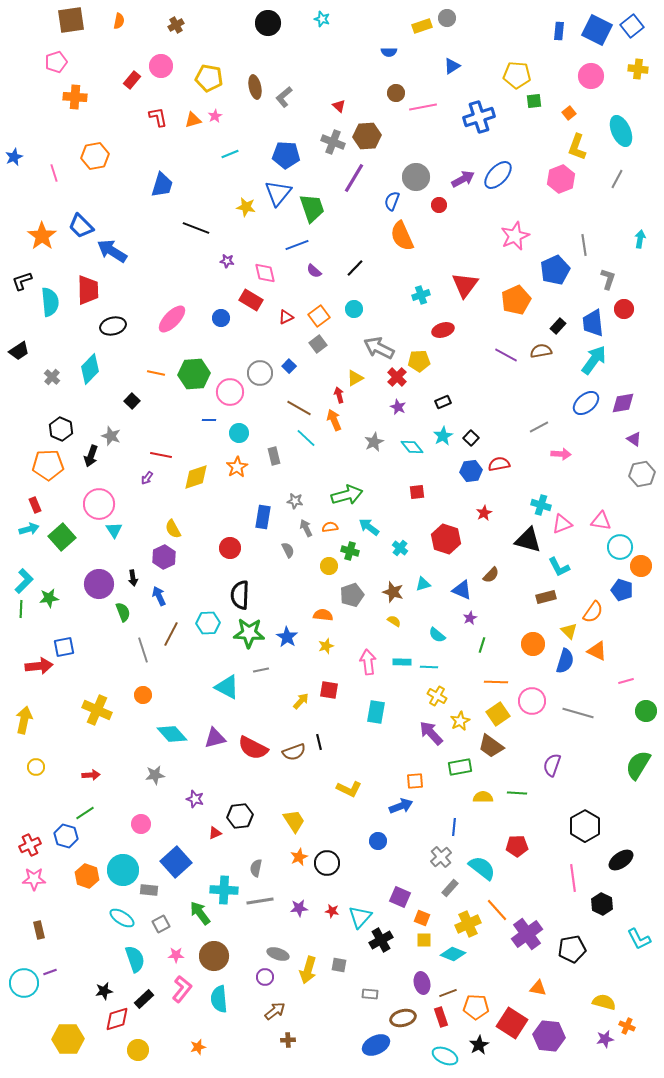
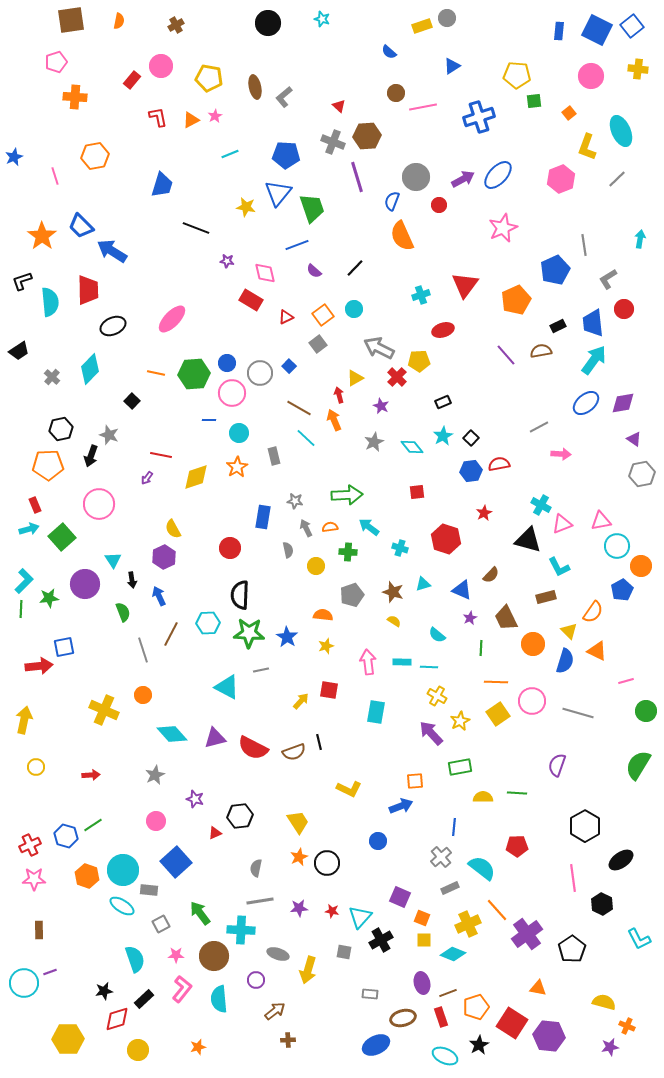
blue semicircle at (389, 52): rotated 42 degrees clockwise
orange triangle at (193, 120): moved 2 px left; rotated 12 degrees counterclockwise
yellow L-shape at (577, 147): moved 10 px right
pink line at (54, 173): moved 1 px right, 3 px down
purple line at (354, 178): moved 3 px right, 1 px up; rotated 48 degrees counterclockwise
gray line at (617, 179): rotated 18 degrees clockwise
pink star at (515, 236): moved 12 px left, 8 px up
gray L-shape at (608, 279): rotated 140 degrees counterclockwise
orange square at (319, 316): moved 4 px right, 1 px up
blue circle at (221, 318): moved 6 px right, 45 px down
black ellipse at (113, 326): rotated 10 degrees counterclockwise
black rectangle at (558, 326): rotated 21 degrees clockwise
purple line at (506, 355): rotated 20 degrees clockwise
pink circle at (230, 392): moved 2 px right, 1 px down
purple star at (398, 407): moved 17 px left, 1 px up
black hexagon at (61, 429): rotated 25 degrees clockwise
gray star at (111, 436): moved 2 px left, 1 px up
green arrow at (347, 495): rotated 12 degrees clockwise
cyan cross at (541, 505): rotated 12 degrees clockwise
pink triangle at (601, 521): rotated 20 degrees counterclockwise
cyan triangle at (114, 530): moved 1 px left, 30 px down
cyan circle at (620, 547): moved 3 px left, 1 px up
cyan cross at (400, 548): rotated 21 degrees counterclockwise
gray semicircle at (288, 550): rotated 14 degrees clockwise
green cross at (350, 551): moved 2 px left, 1 px down; rotated 12 degrees counterclockwise
yellow circle at (329, 566): moved 13 px left
black arrow at (133, 578): moved 1 px left, 2 px down
purple circle at (99, 584): moved 14 px left
blue pentagon at (622, 590): rotated 25 degrees clockwise
green line at (482, 645): moved 1 px left, 3 px down; rotated 14 degrees counterclockwise
yellow cross at (97, 710): moved 7 px right
brown trapezoid at (491, 746): moved 15 px right, 128 px up; rotated 28 degrees clockwise
purple semicircle at (552, 765): moved 5 px right
gray star at (155, 775): rotated 18 degrees counterclockwise
green line at (85, 813): moved 8 px right, 12 px down
yellow trapezoid at (294, 821): moved 4 px right, 1 px down
pink circle at (141, 824): moved 15 px right, 3 px up
gray rectangle at (450, 888): rotated 24 degrees clockwise
cyan cross at (224, 890): moved 17 px right, 40 px down
cyan ellipse at (122, 918): moved 12 px up
brown rectangle at (39, 930): rotated 12 degrees clockwise
black pentagon at (572, 949): rotated 24 degrees counterclockwise
gray square at (339, 965): moved 5 px right, 13 px up
purple circle at (265, 977): moved 9 px left, 3 px down
orange pentagon at (476, 1007): rotated 20 degrees counterclockwise
purple star at (605, 1039): moved 5 px right, 8 px down
